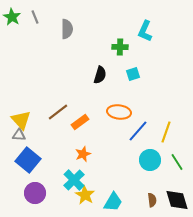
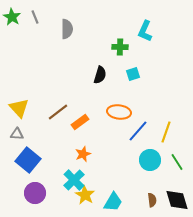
yellow triangle: moved 2 px left, 12 px up
gray triangle: moved 2 px left, 1 px up
